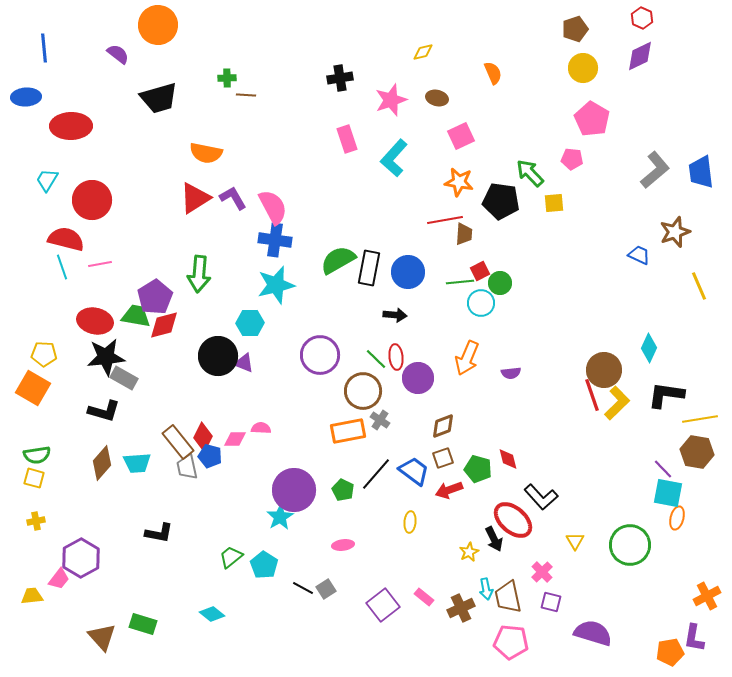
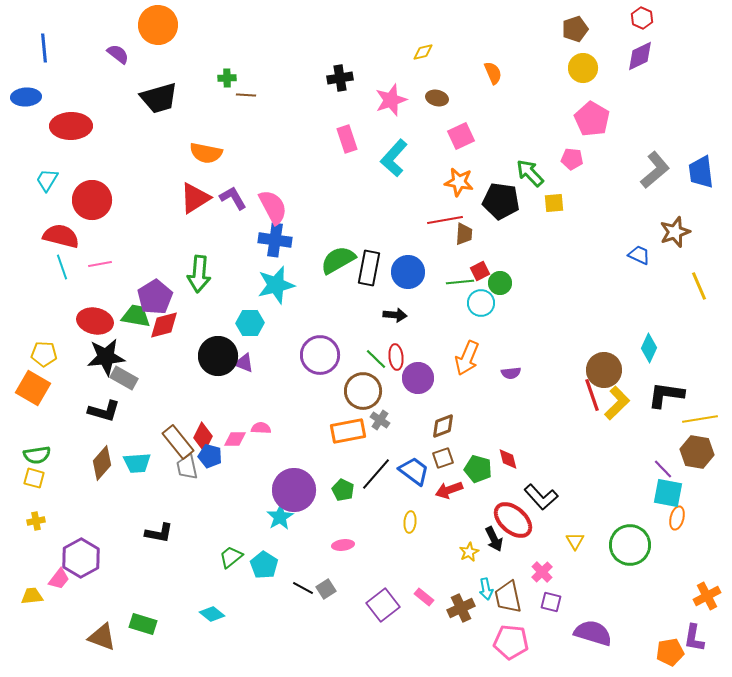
red semicircle at (66, 239): moved 5 px left, 3 px up
brown triangle at (102, 637): rotated 28 degrees counterclockwise
